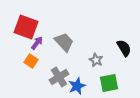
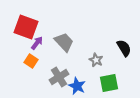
blue star: rotated 24 degrees counterclockwise
